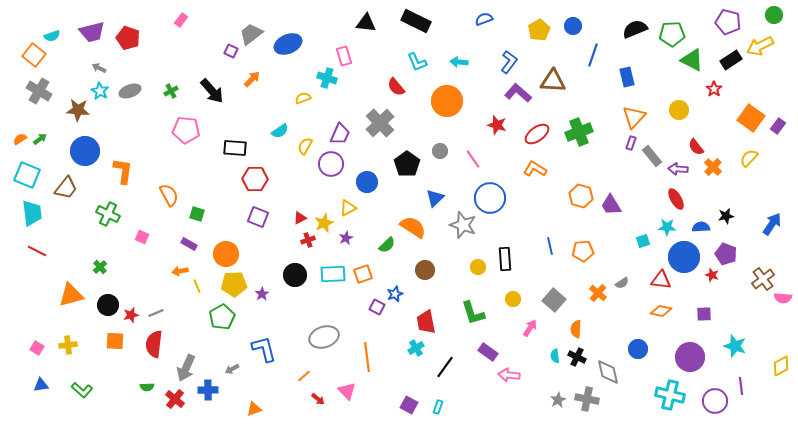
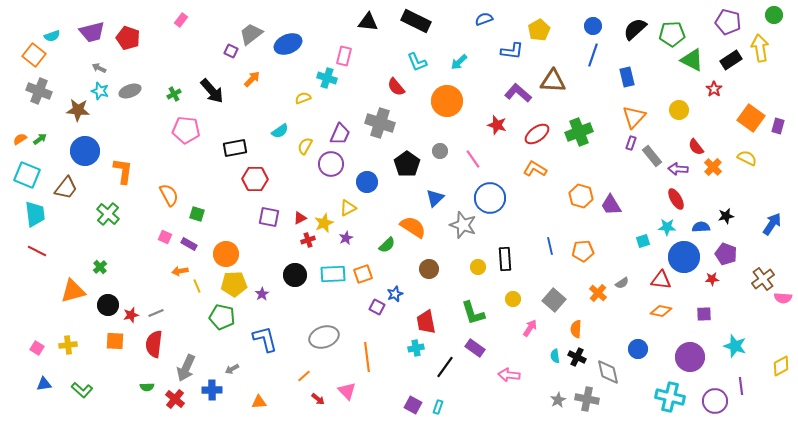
black triangle at (366, 23): moved 2 px right, 1 px up
blue circle at (573, 26): moved 20 px right
black semicircle at (635, 29): rotated 20 degrees counterclockwise
yellow arrow at (760, 46): moved 2 px down; rotated 108 degrees clockwise
pink rectangle at (344, 56): rotated 30 degrees clockwise
cyan arrow at (459, 62): rotated 48 degrees counterclockwise
blue L-shape at (509, 62): moved 3 px right, 11 px up; rotated 60 degrees clockwise
gray cross at (39, 91): rotated 10 degrees counterclockwise
cyan star at (100, 91): rotated 12 degrees counterclockwise
green cross at (171, 91): moved 3 px right, 3 px down
gray cross at (380, 123): rotated 28 degrees counterclockwise
purple rectangle at (778, 126): rotated 21 degrees counterclockwise
black rectangle at (235, 148): rotated 15 degrees counterclockwise
yellow semicircle at (749, 158): moved 2 px left; rotated 72 degrees clockwise
cyan trapezoid at (32, 213): moved 3 px right, 1 px down
green cross at (108, 214): rotated 15 degrees clockwise
purple square at (258, 217): moved 11 px right; rotated 10 degrees counterclockwise
pink square at (142, 237): moved 23 px right
brown circle at (425, 270): moved 4 px right, 1 px up
red star at (712, 275): moved 4 px down; rotated 24 degrees counterclockwise
orange triangle at (71, 295): moved 2 px right, 4 px up
green pentagon at (222, 317): rotated 30 degrees counterclockwise
cyan cross at (416, 348): rotated 21 degrees clockwise
blue L-shape at (264, 349): moved 1 px right, 10 px up
purple rectangle at (488, 352): moved 13 px left, 4 px up
blue triangle at (41, 385): moved 3 px right, 1 px up
blue cross at (208, 390): moved 4 px right
cyan cross at (670, 395): moved 2 px down
purple square at (409, 405): moved 4 px right
orange triangle at (254, 409): moved 5 px right, 7 px up; rotated 14 degrees clockwise
